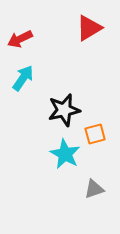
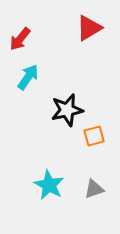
red arrow: rotated 25 degrees counterclockwise
cyan arrow: moved 5 px right, 1 px up
black star: moved 3 px right
orange square: moved 1 px left, 2 px down
cyan star: moved 16 px left, 31 px down
